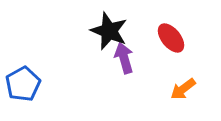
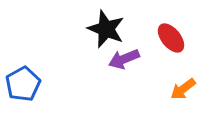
black star: moved 3 px left, 2 px up
purple arrow: moved 1 px down; rotated 96 degrees counterclockwise
